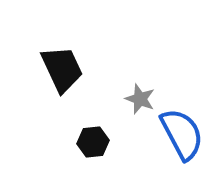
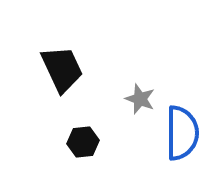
blue semicircle: moved 1 px up; rotated 28 degrees clockwise
black hexagon: moved 10 px left
